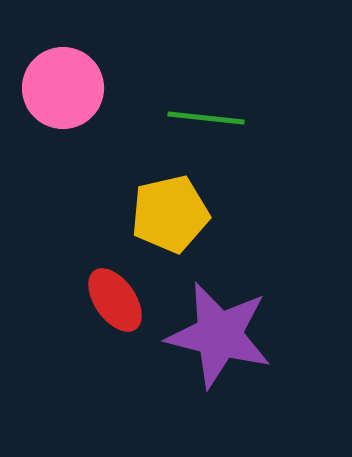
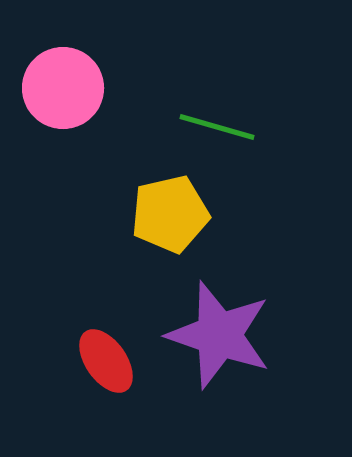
green line: moved 11 px right, 9 px down; rotated 10 degrees clockwise
red ellipse: moved 9 px left, 61 px down
purple star: rotated 5 degrees clockwise
